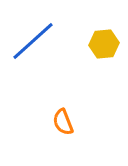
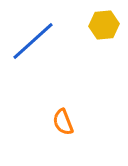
yellow hexagon: moved 19 px up
